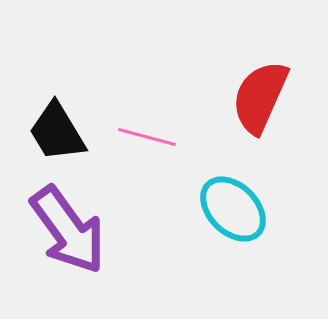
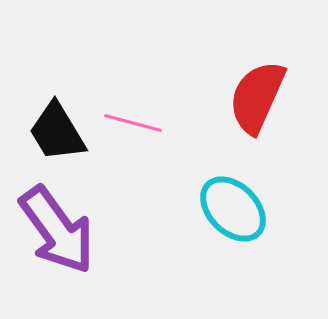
red semicircle: moved 3 px left
pink line: moved 14 px left, 14 px up
purple arrow: moved 11 px left
